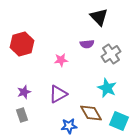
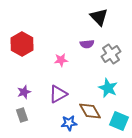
red hexagon: rotated 15 degrees counterclockwise
cyan star: moved 1 px right
brown diamond: moved 1 px left, 2 px up
blue star: moved 3 px up
